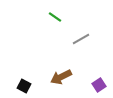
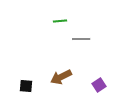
green line: moved 5 px right, 4 px down; rotated 40 degrees counterclockwise
gray line: rotated 30 degrees clockwise
black square: moved 2 px right; rotated 24 degrees counterclockwise
